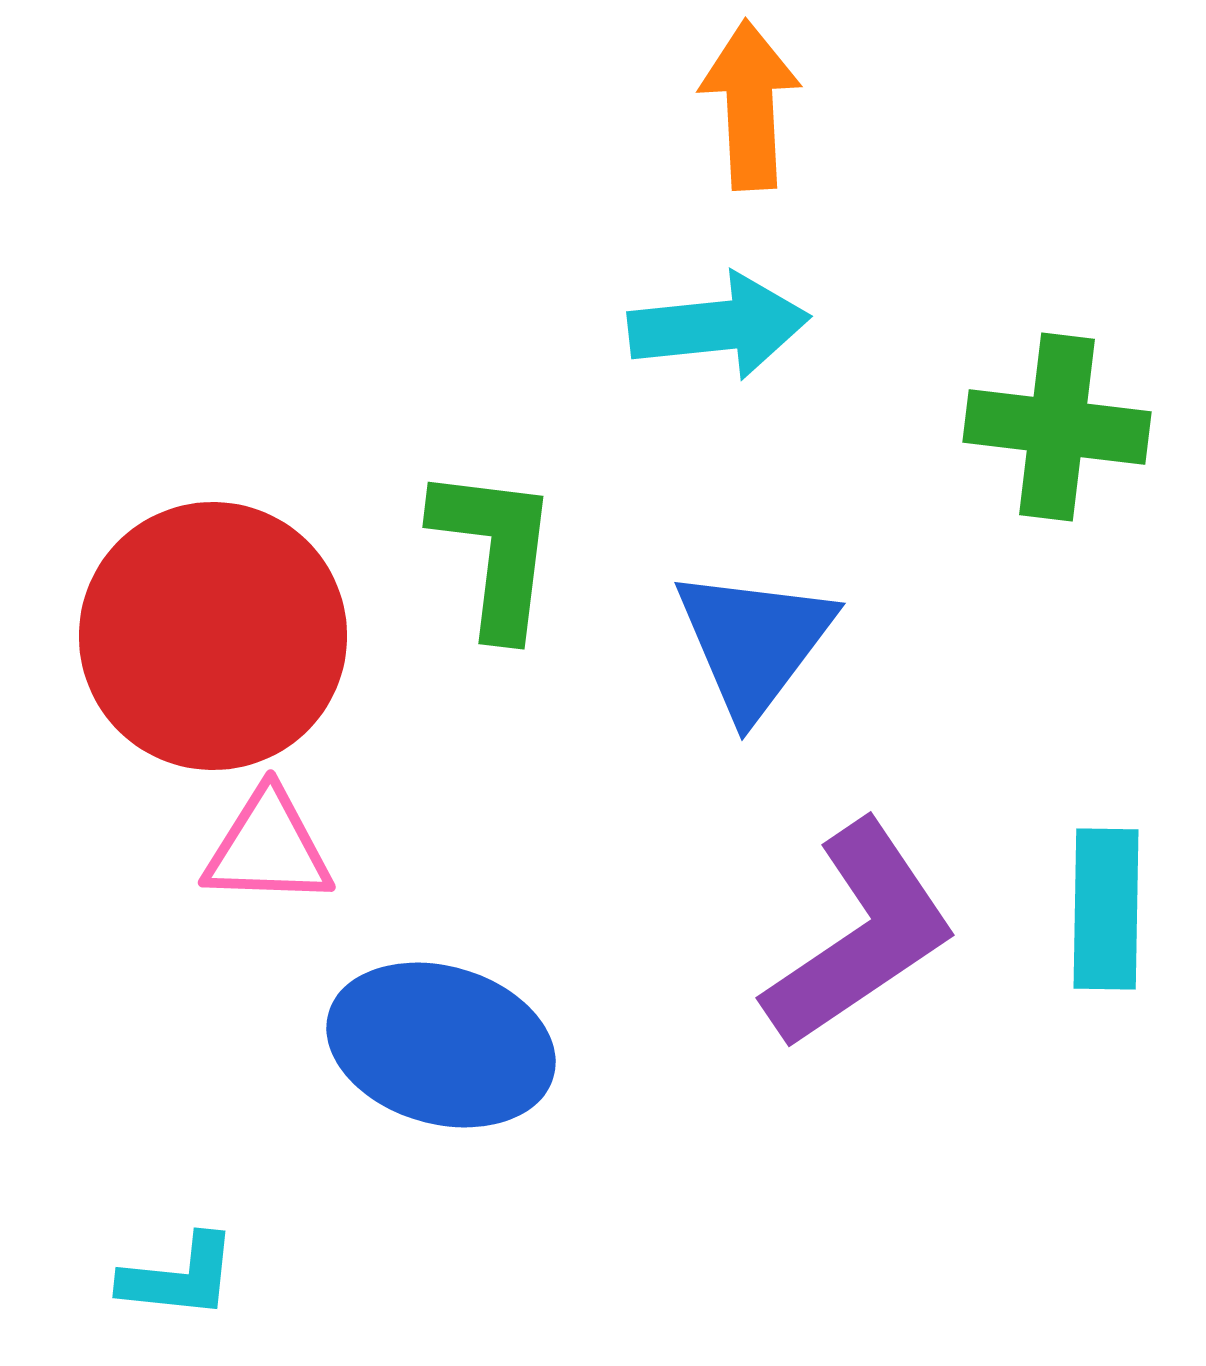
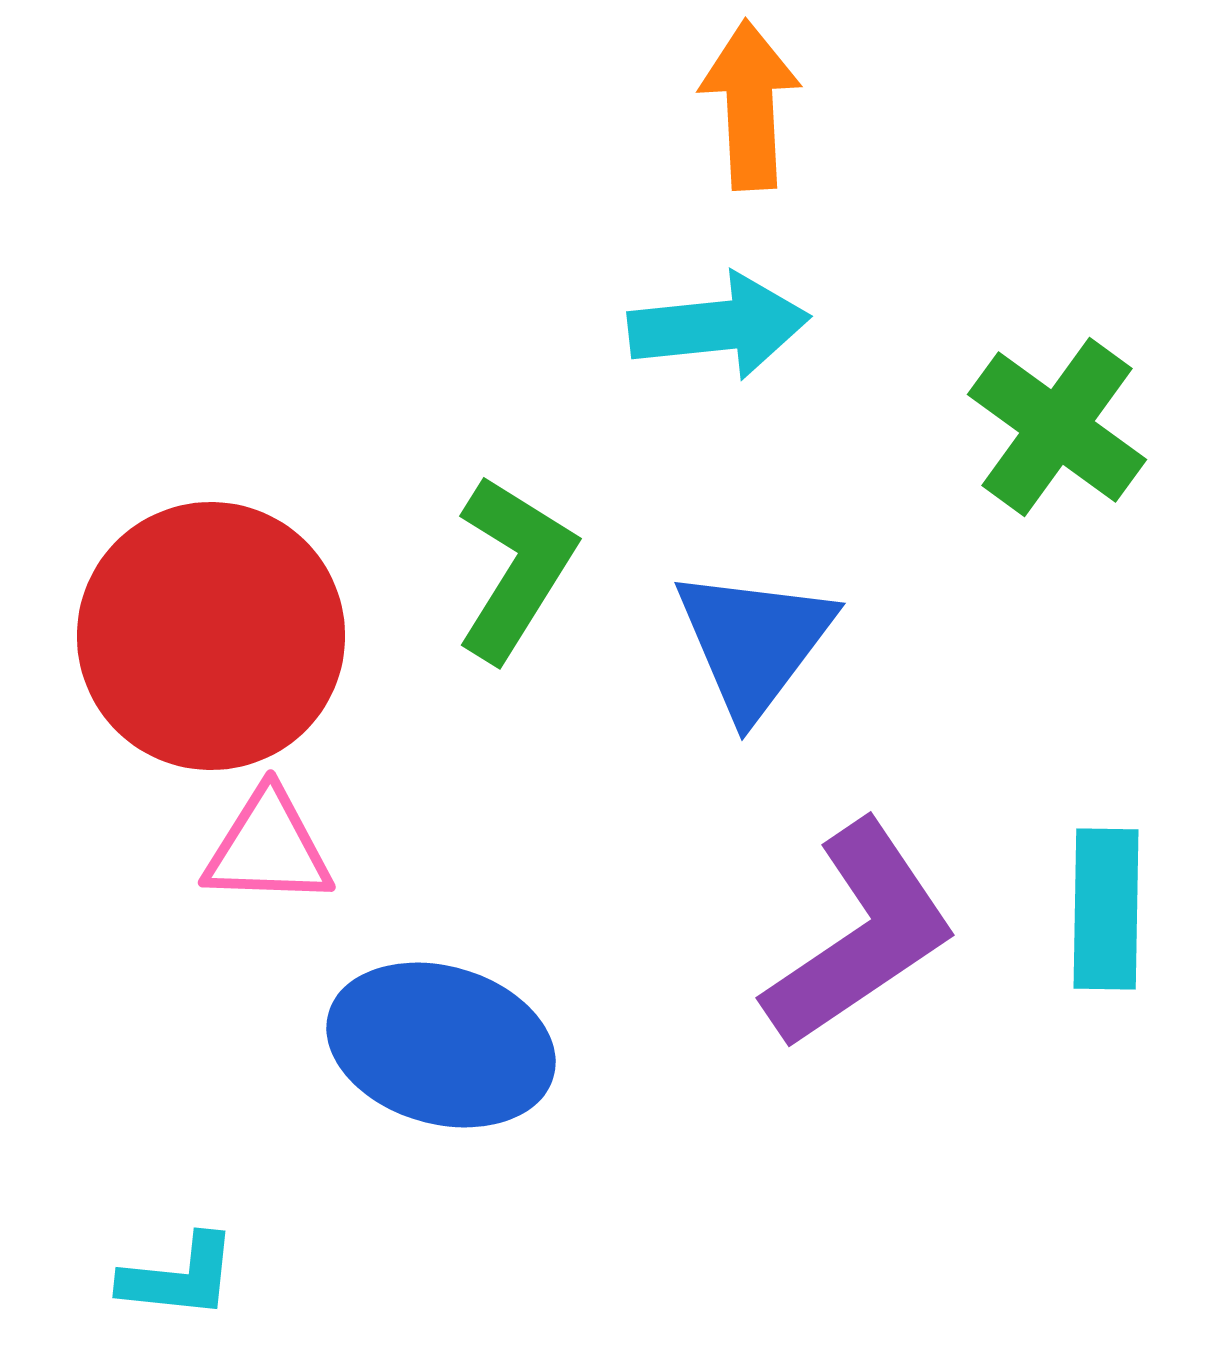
green cross: rotated 29 degrees clockwise
green L-shape: moved 20 px right, 17 px down; rotated 25 degrees clockwise
red circle: moved 2 px left
